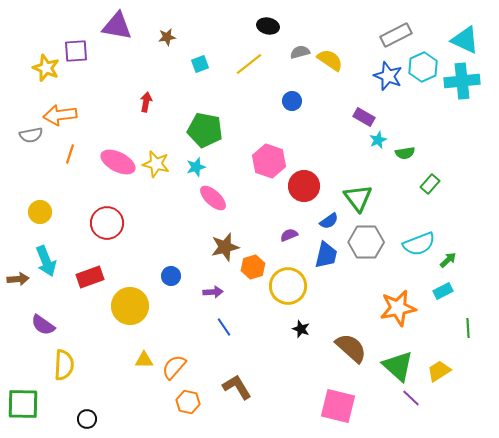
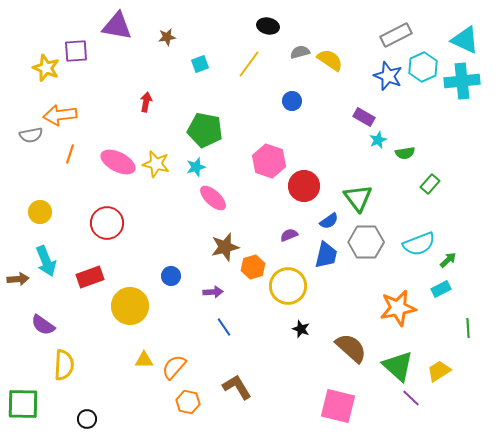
yellow line at (249, 64): rotated 16 degrees counterclockwise
cyan rectangle at (443, 291): moved 2 px left, 2 px up
